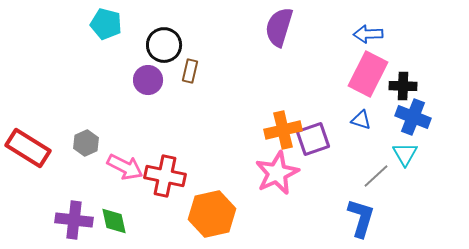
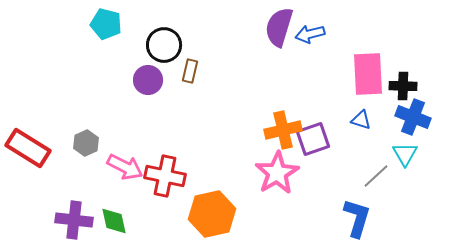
blue arrow: moved 58 px left; rotated 12 degrees counterclockwise
pink rectangle: rotated 30 degrees counterclockwise
pink star: rotated 6 degrees counterclockwise
blue L-shape: moved 4 px left
